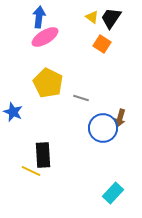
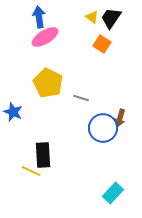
blue arrow: rotated 15 degrees counterclockwise
